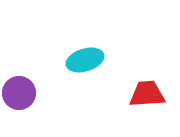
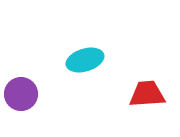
purple circle: moved 2 px right, 1 px down
